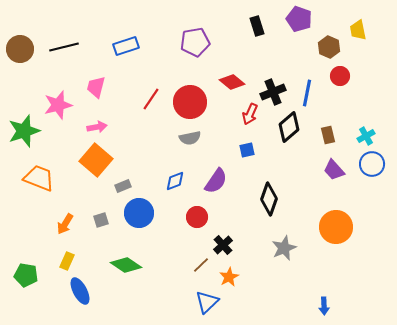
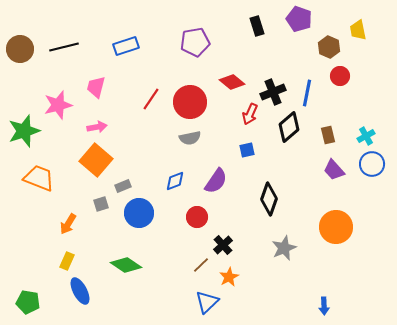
gray square at (101, 220): moved 16 px up
orange arrow at (65, 224): moved 3 px right
green pentagon at (26, 275): moved 2 px right, 27 px down
